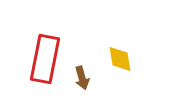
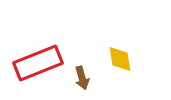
red rectangle: moved 7 px left, 4 px down; rotated 57 degrees clockwise
